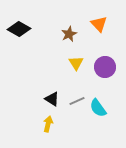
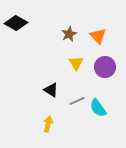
orange triangle: moved 1 px left, 12 px down
black diamond: moved 3 px left, 6 px up
black triangle: moved 1 px left, 9 px up
